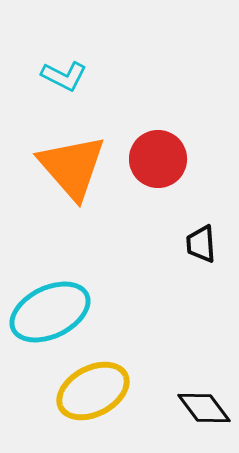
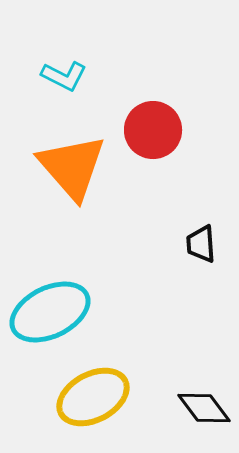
red circle: moved 5 px left, 29 px up
yellow ellipse: moved 6 px down
